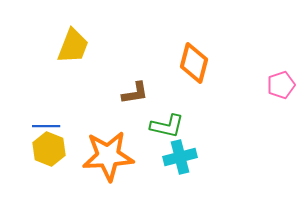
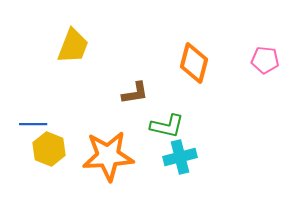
pink pentagon: moved 16 px left, 25 px up; rotated 24 degrees clockwise
blue line: moved 13 px left, 2 px up
